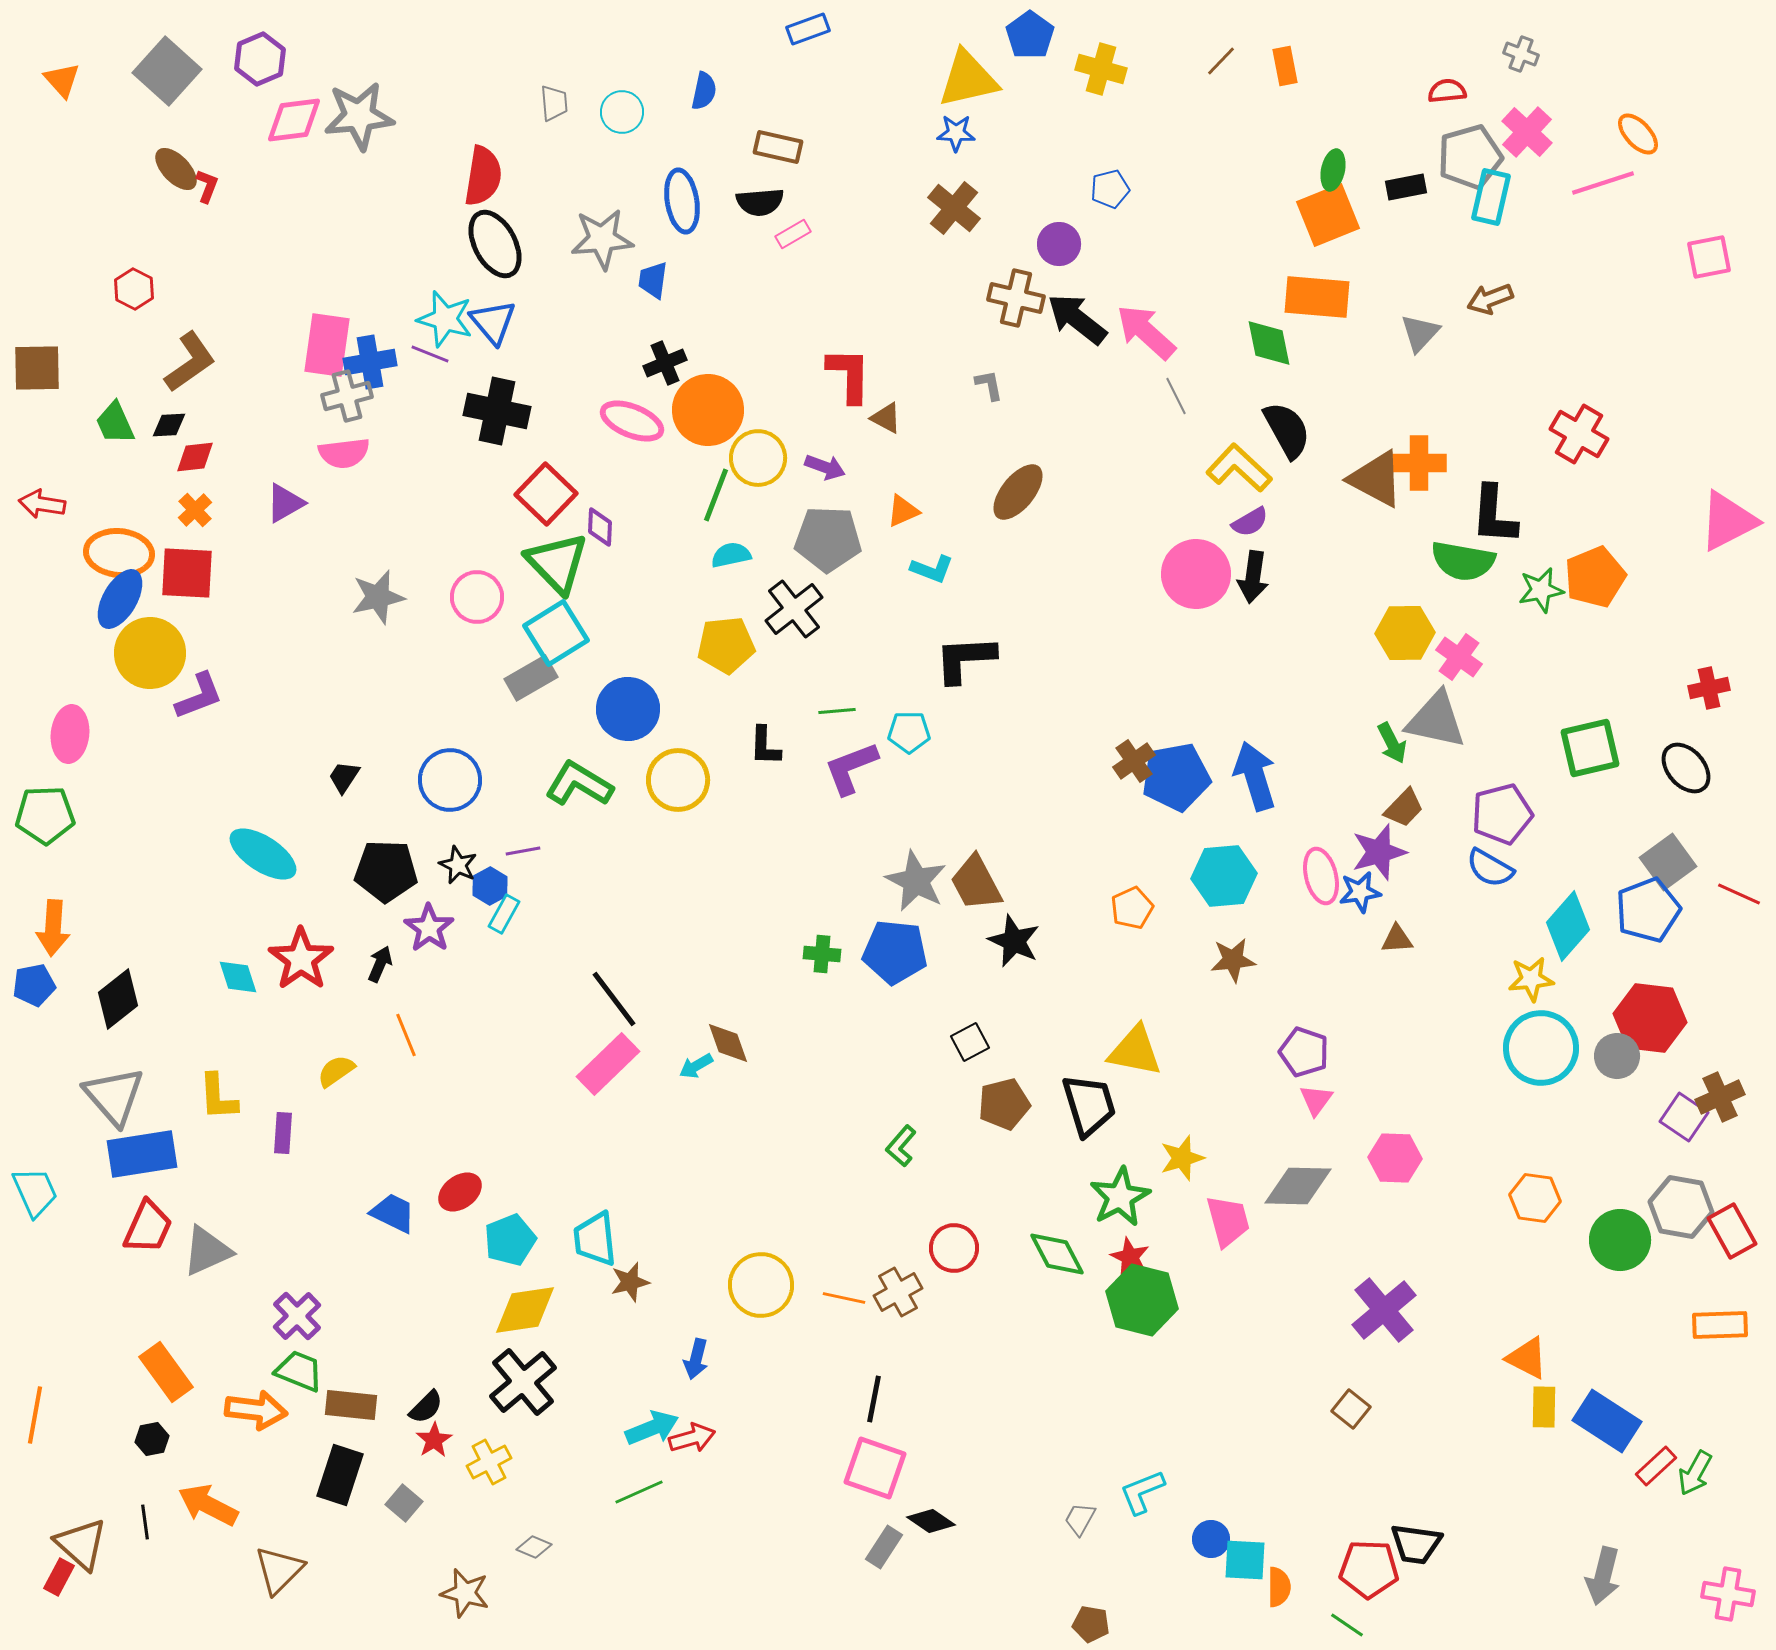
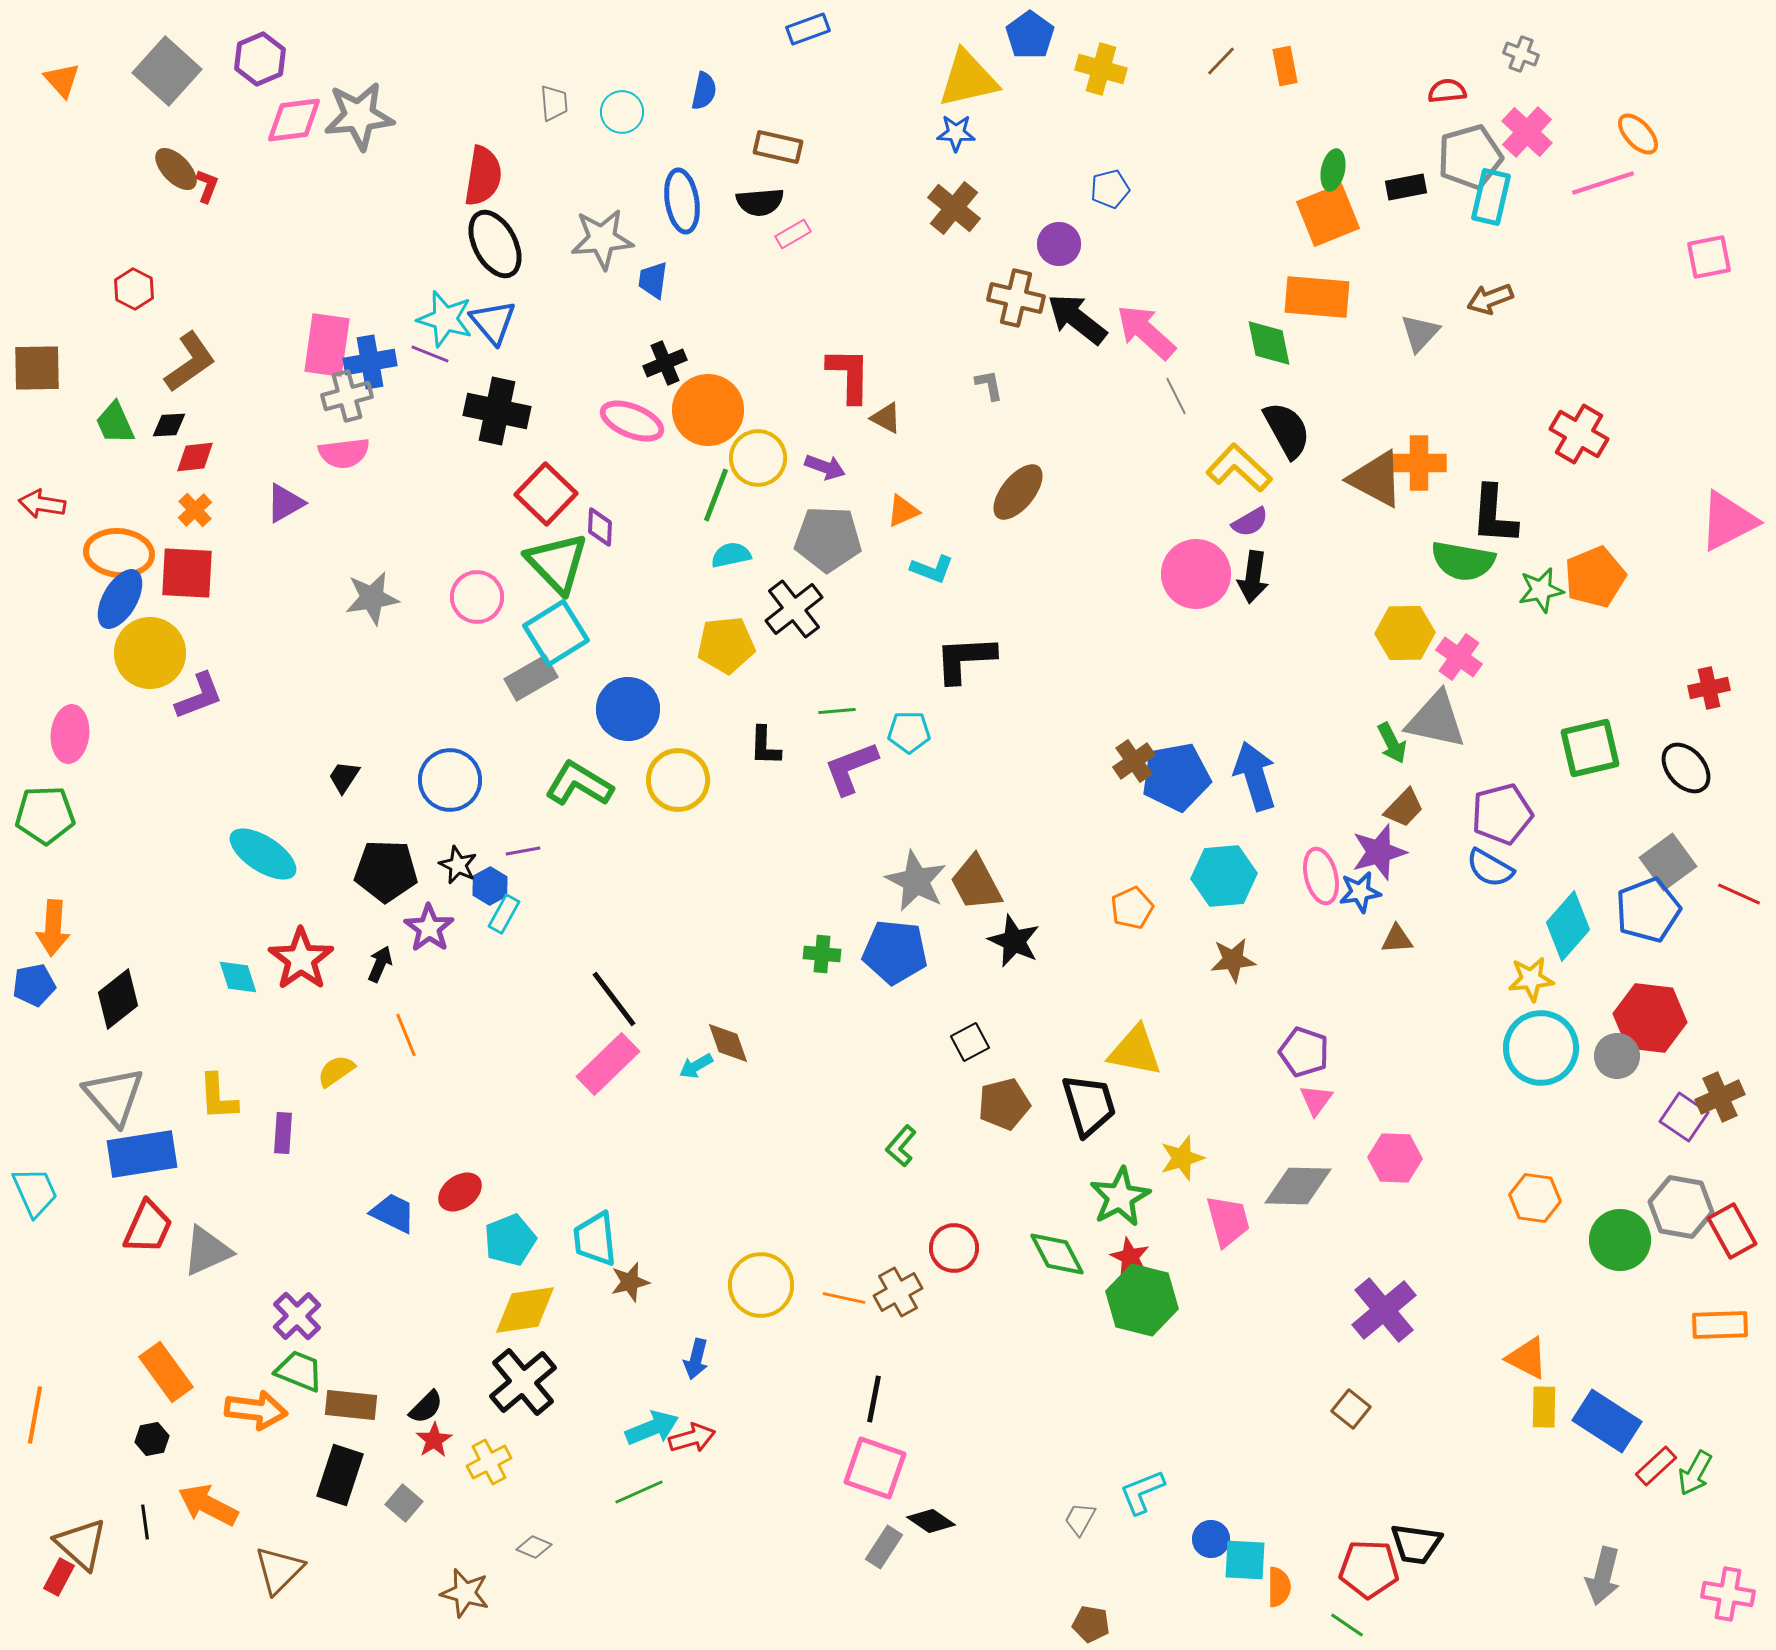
gray star at (378, 597): moved 6 px left, 1 px down; rotated 4 degrees clockwise
